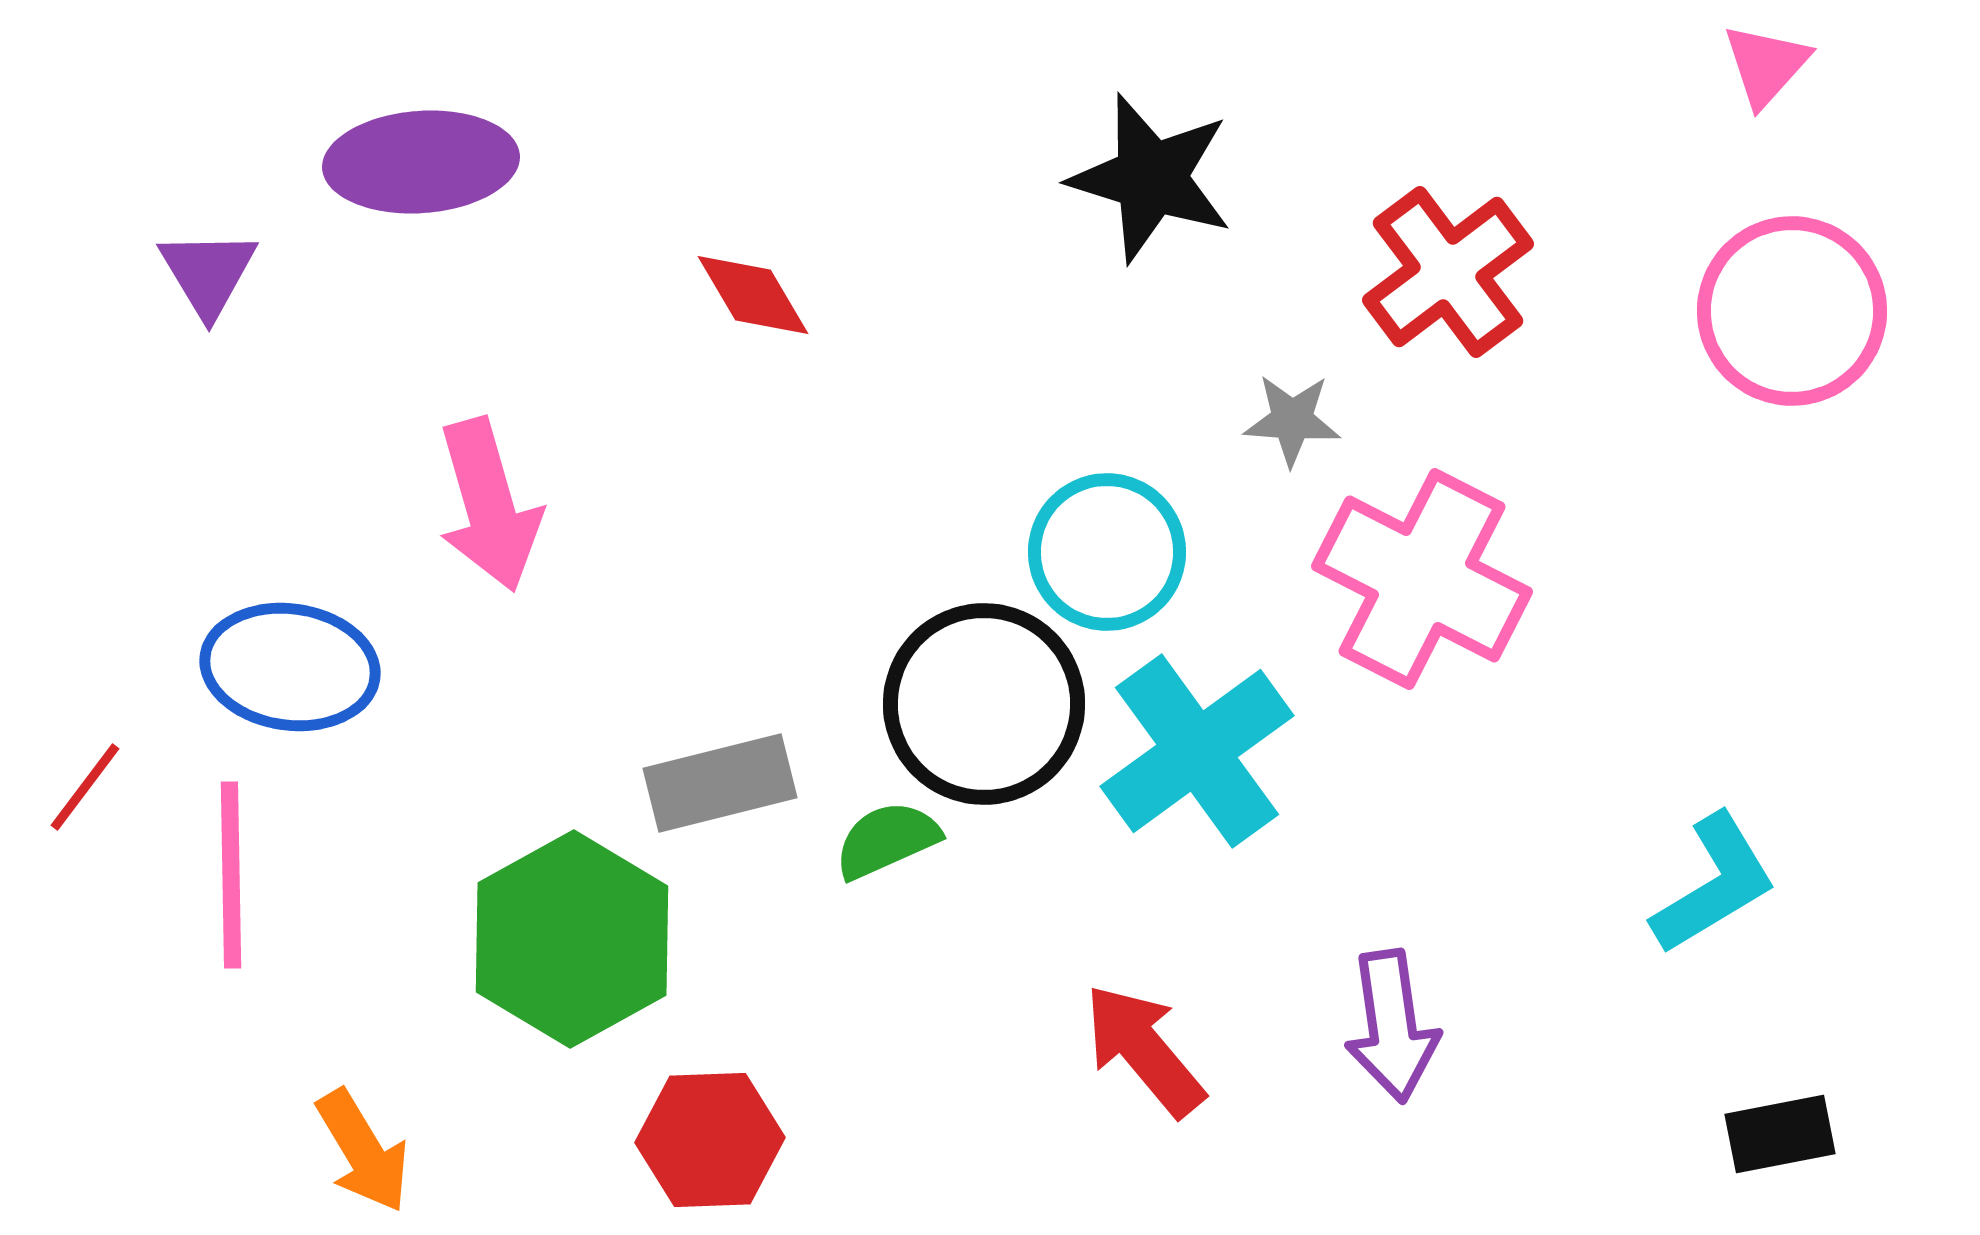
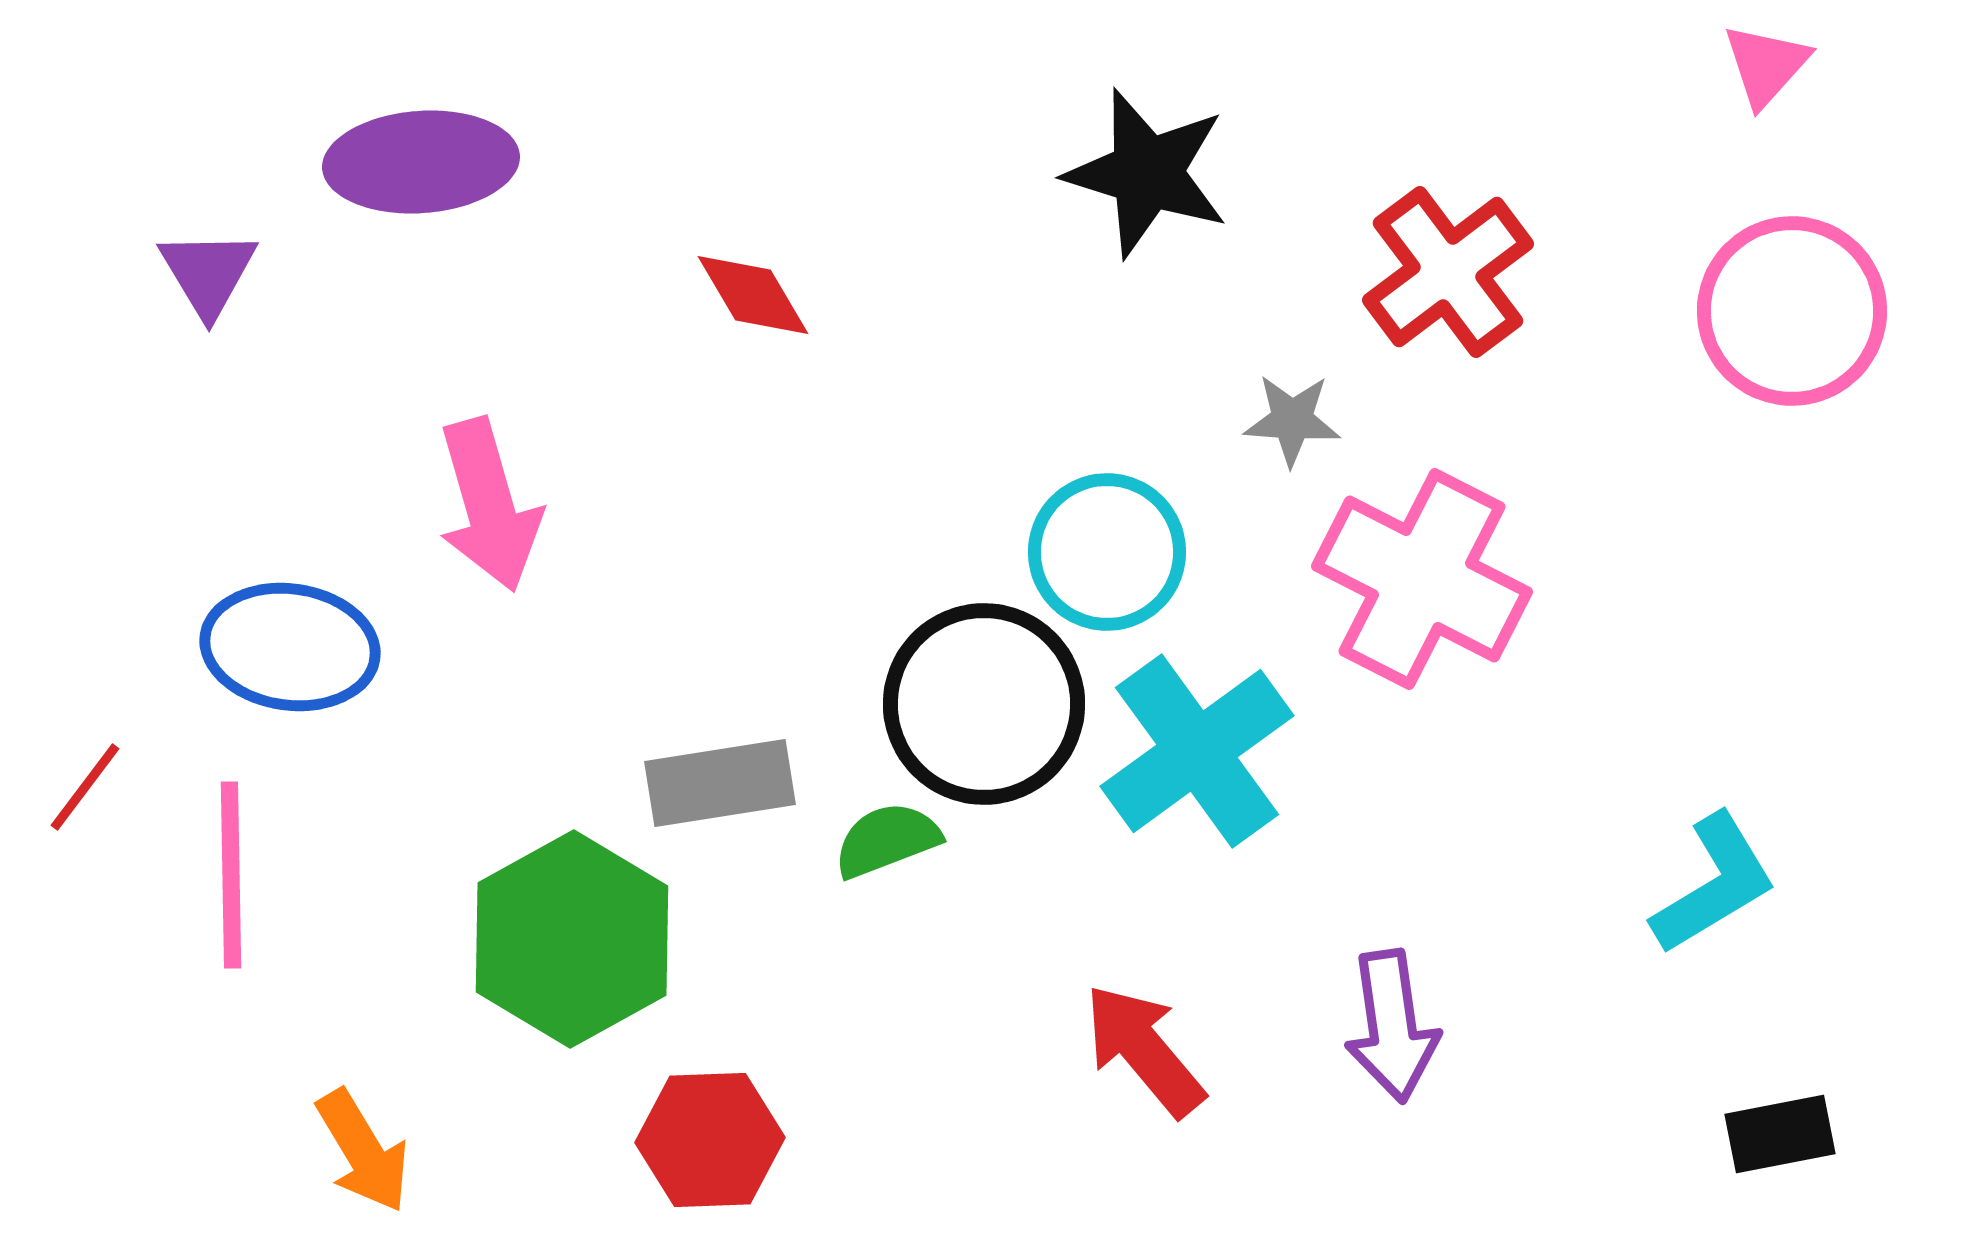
black star: moved 4 px left, 5 px up
blue ellipse: moved 20 px up
gray rectangle: rotated 5 degrees clockwise
green semicircle: rotated 3 degrees clockwise
